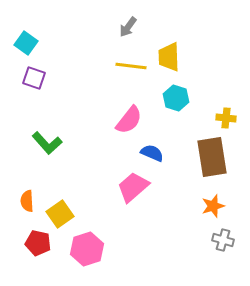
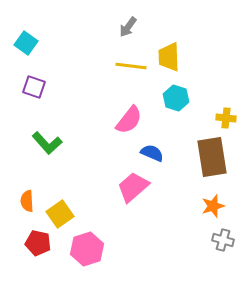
purple square: moved 9 px down
